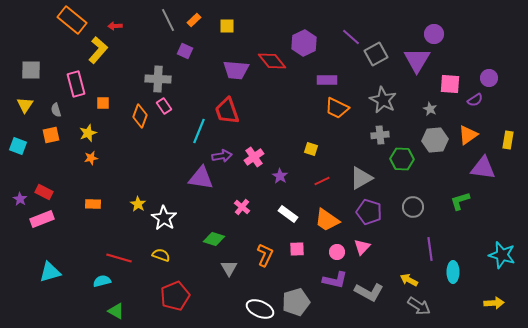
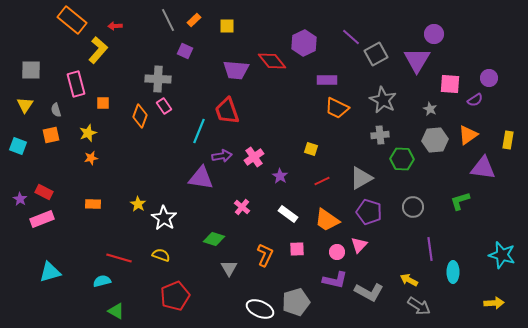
pink triangle at (362, 247): moved 3 px left, 2 px up
